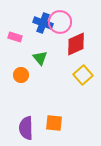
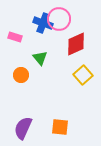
pink circle: moved 1 px left, 3 px up
orange square: moved 6 px right, 4 px down
purple semicircle: moved 3 px left; rotated 25 degrees clockwise
